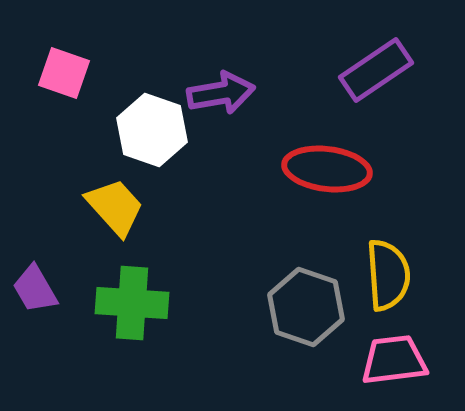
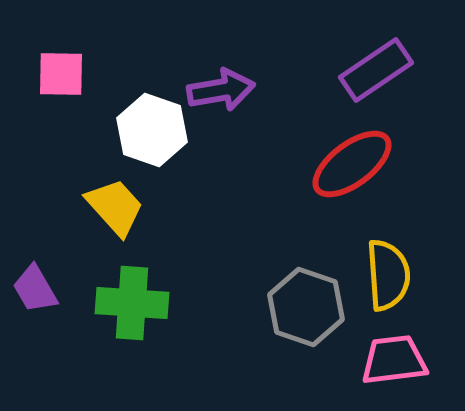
pink square: moved 3 px left, 1 px down; rotated 18 degrees counterclockwise
purple arrow: moved 3 px up
red ellipse: moved 25 px right, 5 px up; rotated 44 degrees counterclockwise
